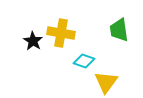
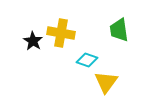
cyan diamond: moved 3 px right, 1 px up
